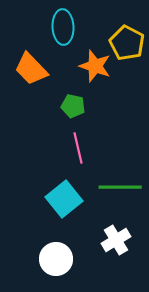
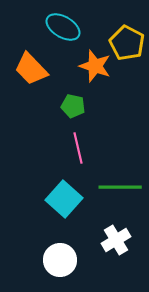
cyan ellipse: rotated 56 degrees counterclockwise
cyan square: rotated 9 degrees counterclockwise
white circle: moved 4 px right, 1 px down
